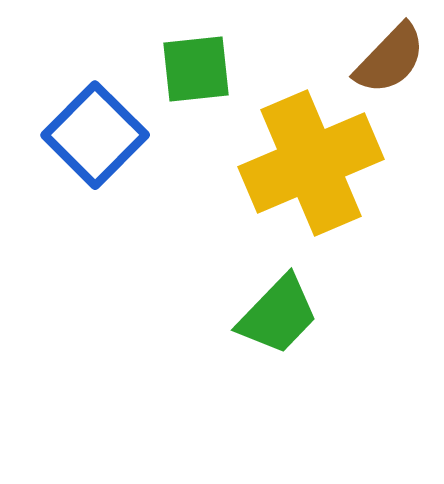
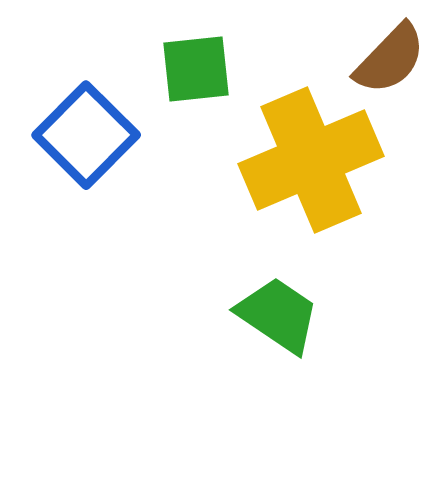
blue square: moved 9 px left
yellow cross: moved 3 px up
green trapezoid: rotated 100 degrees counterclockwise
